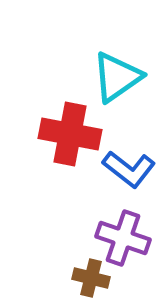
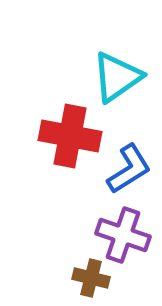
red cross: moved 2 px down
blue L-shape: rotated 70 degrees counterclockwise
purple cross: moved 3 px up
